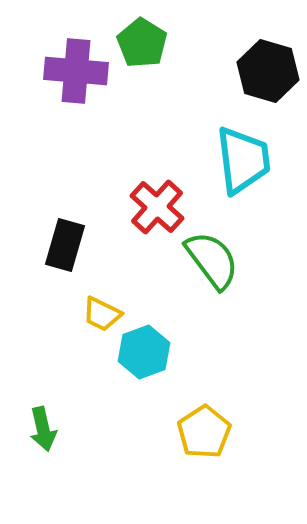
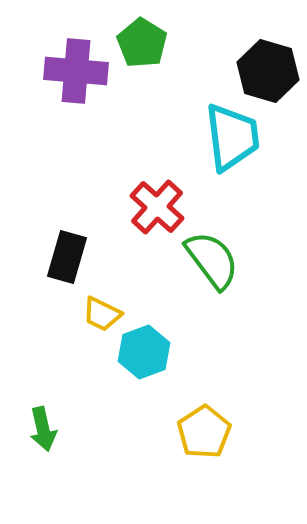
cyan trapezoid: moved 11 px left, 23 px up
black rectangle: moved 2 px right, 12 px down
